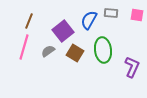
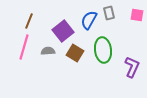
gray rectangle: moved 2 px left; rotated 72 degrees clockwise
gray semicircle: rotated 32 degrees clockwise
